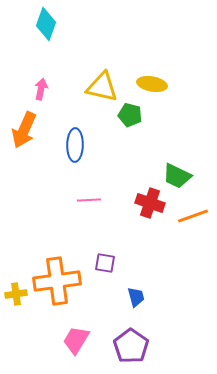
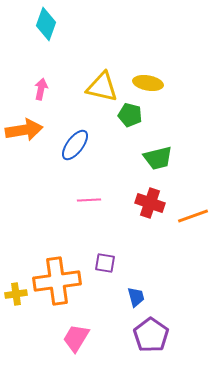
yellow ellipse: moved 4 px left, 1 px up
orange arrow: rotated 123 degrees counterclockwise
blue ellipse: rotated 36 degrees clockwise
green trapezoid: moved 19 px left, 18 px up; rotated 40 degrees counterclockwise
pink trapezoid: moved 2 px up
purple pentagon: moved 20 px right, 11 px up
